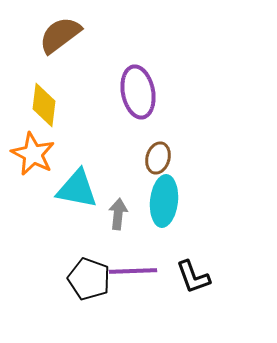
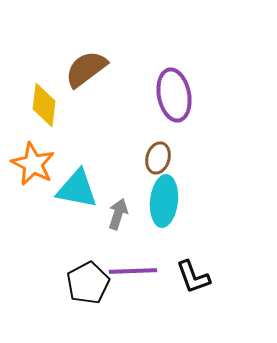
brown semicircle: moved 26 px right, 34 px down
purple ellipse: moved 36 px right, 3 px down
orange star: moved 10 px down
gray arrow: rotated 12 degrees clockwise
black pentagon: moved 1 px left, 4 px down; rotated 24 degrees clockwise
